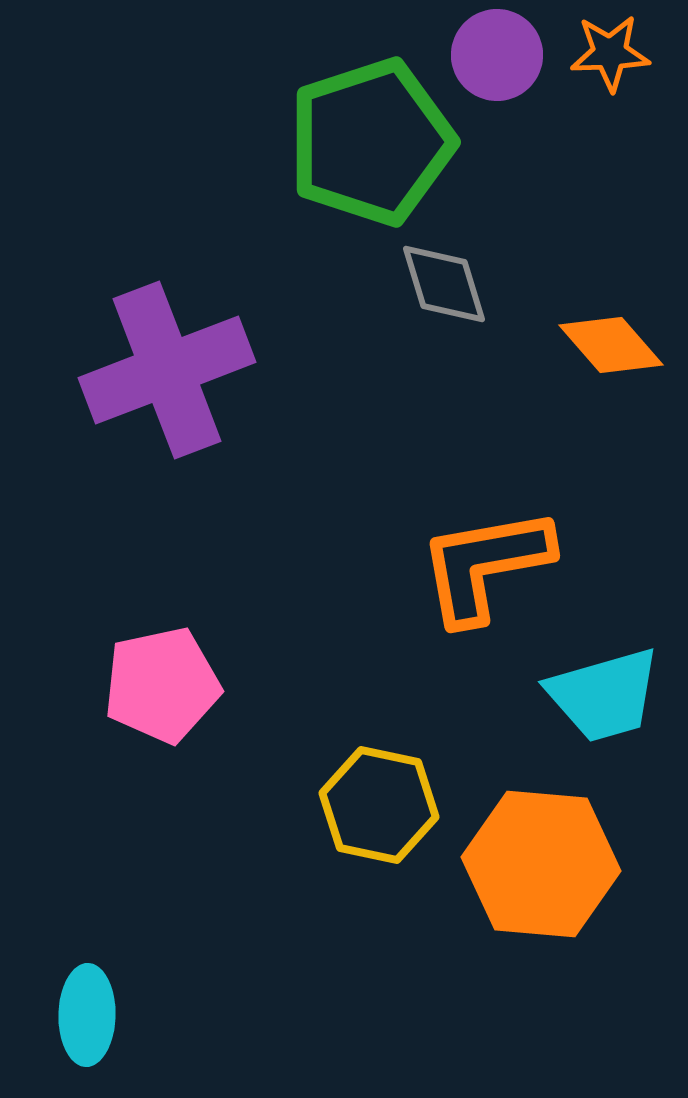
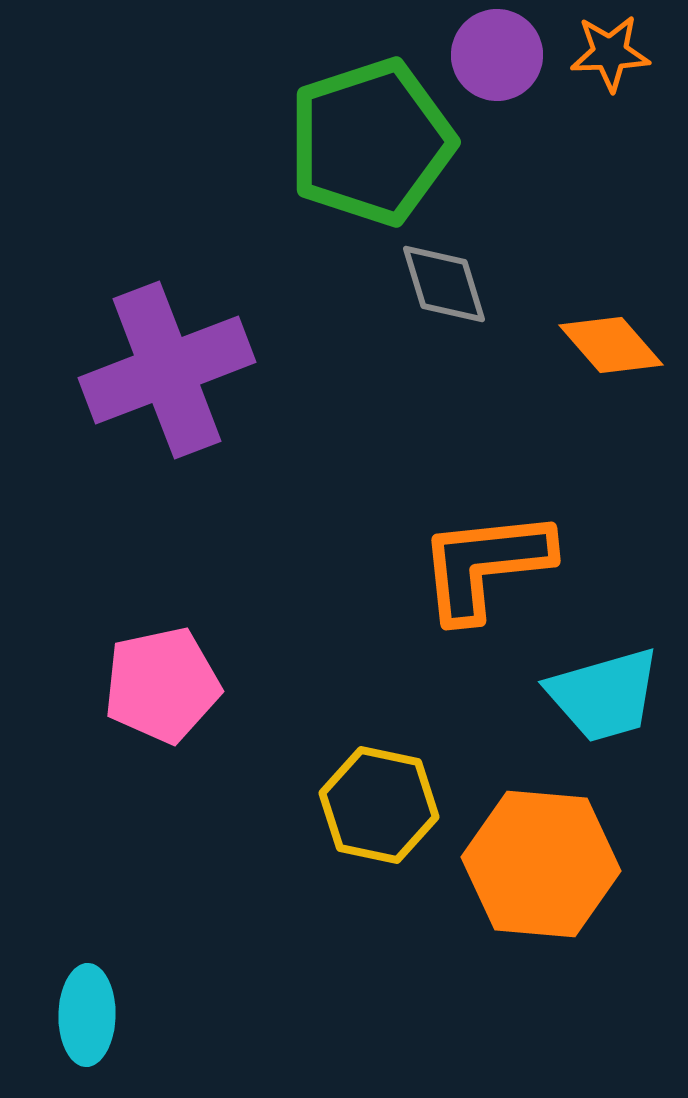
orange L-shape: rotated 4 degrees clockwise
